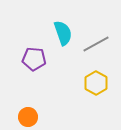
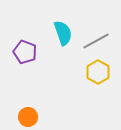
gray line: moved 3 px up
purple pentagon: moved 9 px left, 7 px up; rotated 15 degrees clockwise
yellow hexagon: moved 2 px right, 11 px up
